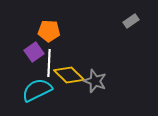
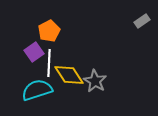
gray rectangle: moved 11 px right
orange pentagon: rotated 30 degrees counterclockwise
yellow diamond: rotated 12 degrees clockwise
gray star: rotated 10 degrees clockwise
cyan semicircle: rotated 8 degrees clockwise
